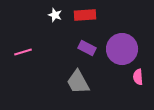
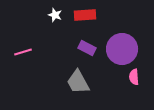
pink semicircle: moved 4 px left
